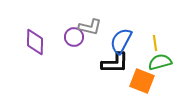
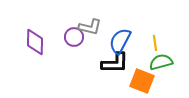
blue semicircle: moved 1 px left
green semicircle: moved 1 px right
